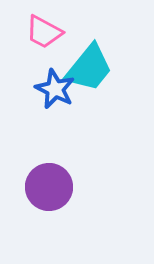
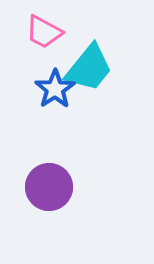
blue star: rotated 12 degrees clockwise
